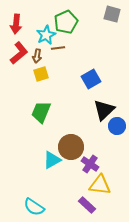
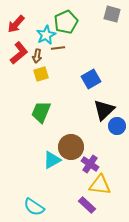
red arrow: rotated 36 degrees clockwise
